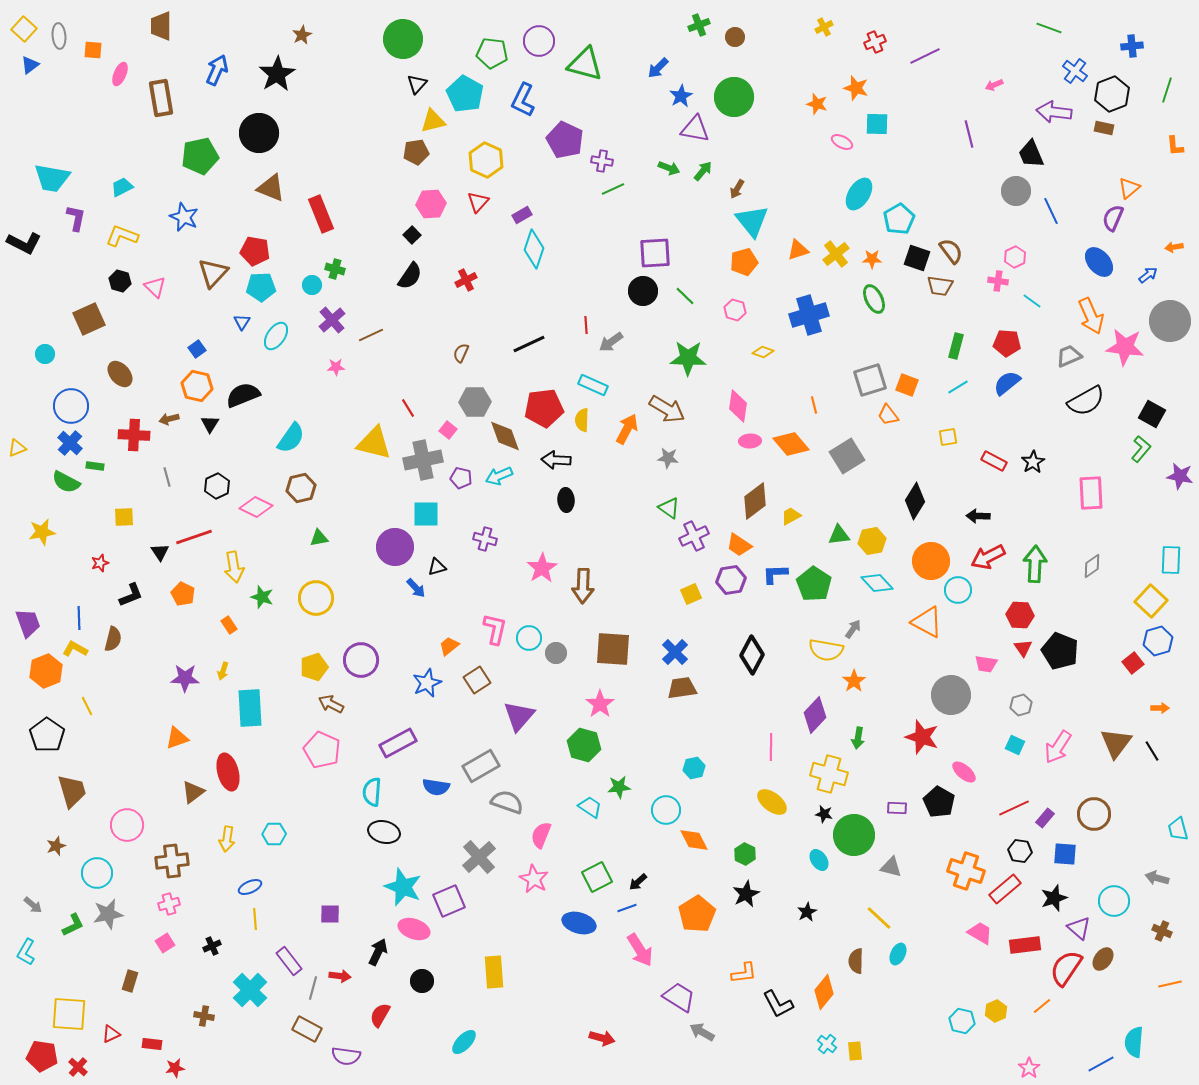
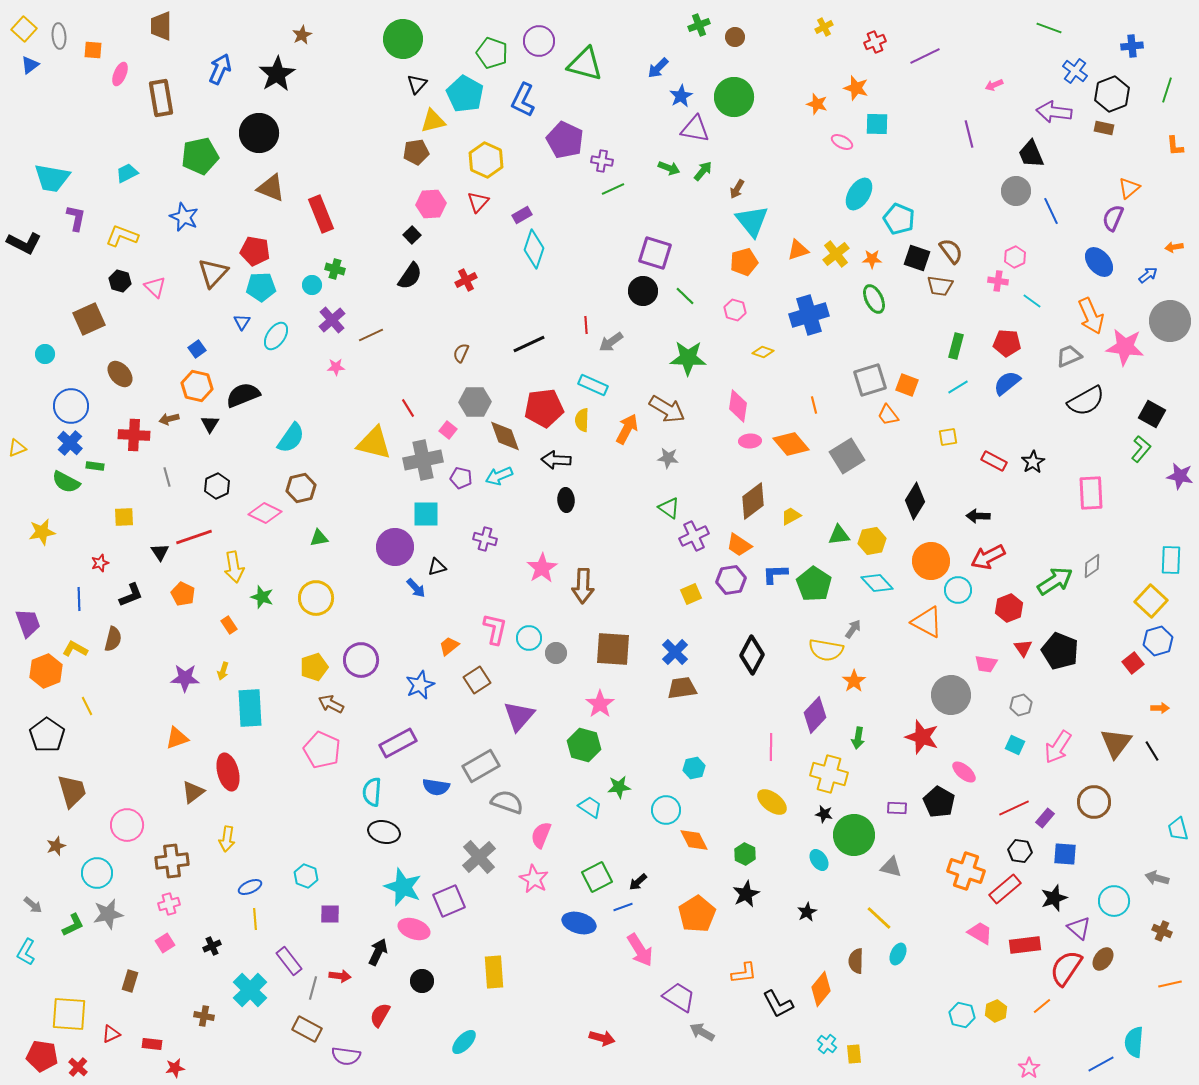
green pentagon at (492, 53): rotated 12 degrees clockwise
blue arrow at (217, 70): moved 3 px right, 1 px up
cyan trapezoid at (122, 187): moved 5 px right, 14 px up
cyan pentagon at (899, 219): rotated 20 degrees counterclockwise
purple square at (655, 253): rotated 20 degrees clockwise
brown diamond at (755, 501): moved 2 px left
pink diamond at (256, 507): moved 9 px right, 6 px down
green arrow at (1035, 564): moved 20 px right, 17 px down; rotated 54 degrees clockwise
red hexagon at (1020, 615): moved 11 px left, 7 px up; rotated 24 degrees counterclockwise
blue line at (79, 618): moved 19 px up
blue star at (427, 683): moved 7 px left, 2 px down
brown circle at (1094, 814): moved 12 px up
cyan hexagon at (274, 834): moved 32 px right, 42 px down; rotated 20 degrees clockwise
blue line at (627, 908): moved 4 px left, 1 px up
orange diamond at (824, 992): moved 3 px left, 3 px up
cyan hexagon at (962, 1021): moved 6 px up
yellow rectangle at (855, 1051): moved 1 px left, 3 px down
